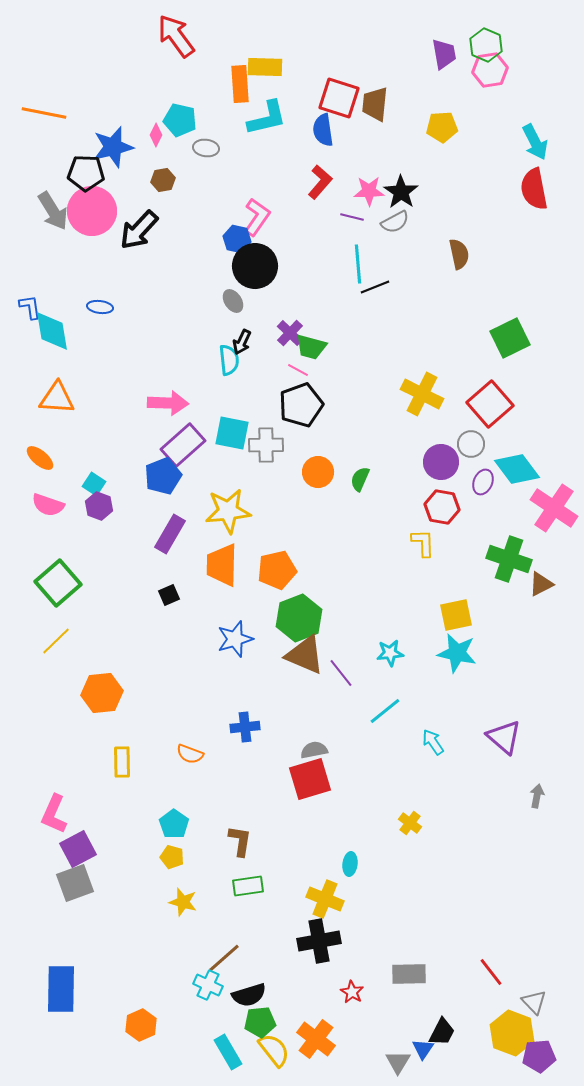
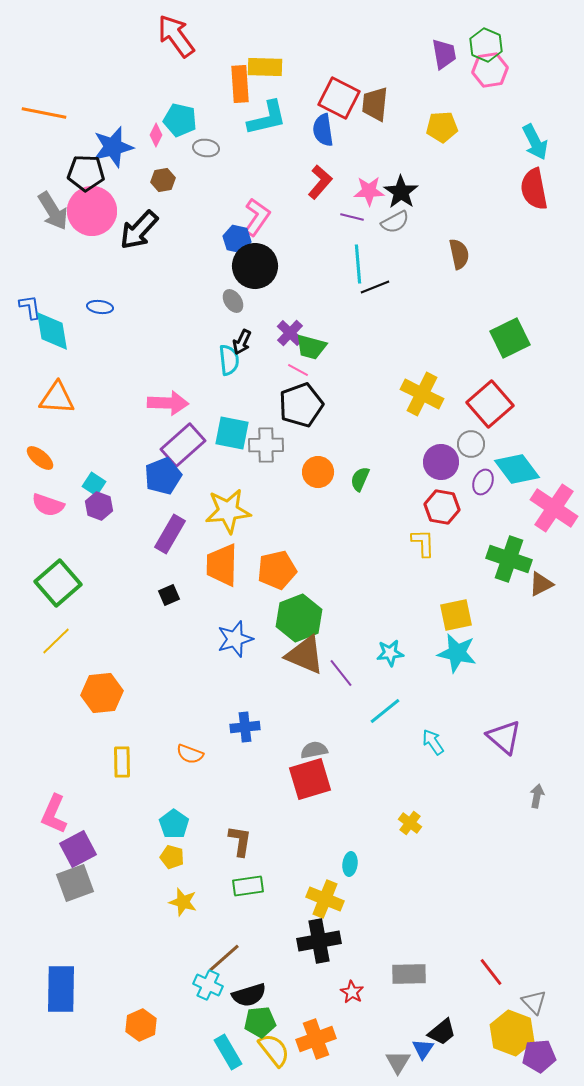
red square at (339, 98): rotated 9 degrees clockwise
black trapezoid at (442, 1032): rotated 24 degrees clockwise
orange cross at (316, 1039): rotated 33 degrees clockwise
